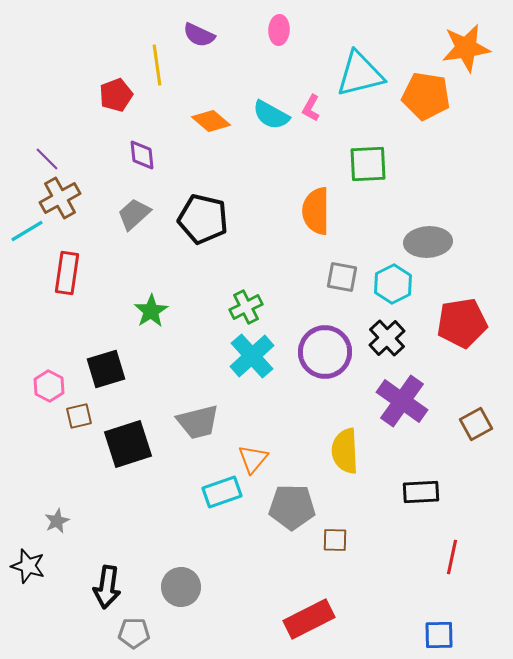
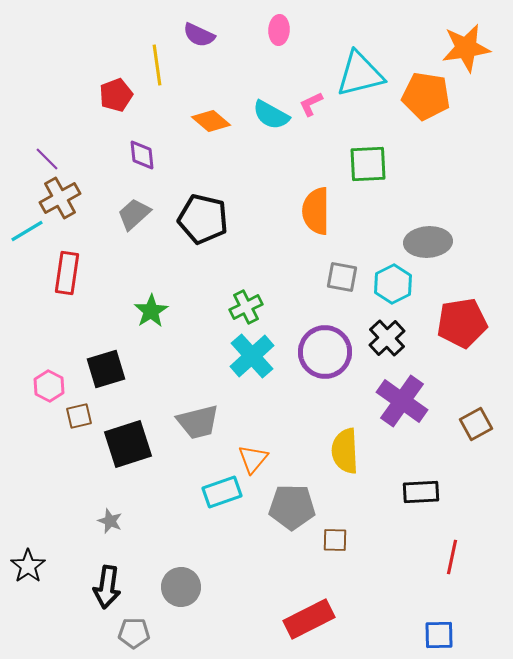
pink L-shape at (311, 108): moved 4 px up; rotated 36 degrees clockwise
gray star at (57, 521): moved 53 px right; rotated 25 degrees counterclockwise
black star at (28, 566): rotated 20 degrees clockwise
